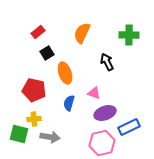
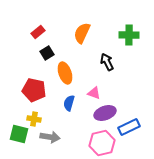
yellow cross: rotated 16 degrees clockwise
